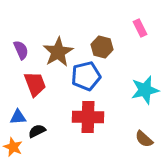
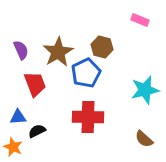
pink rectangle: moved 8 px up; rotated 42 degrees counterclockwise
blue pentagon: moved 3 px up; rotated 12 degrees counterclockwise
